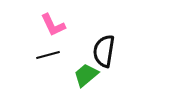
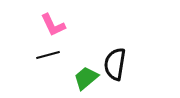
black semicircle: moved 11 px right, 13 px down
green trapezoid: moved 3 px down
